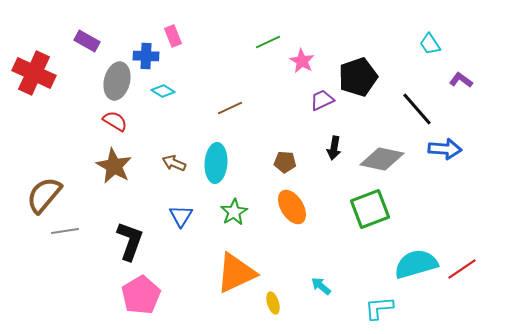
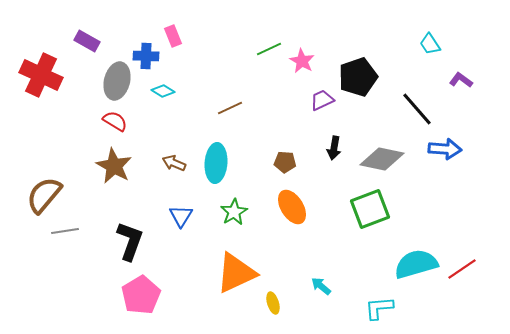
green line: moved 1 px right, 7 px down
red cross: moved 7 px right, 2 px down
